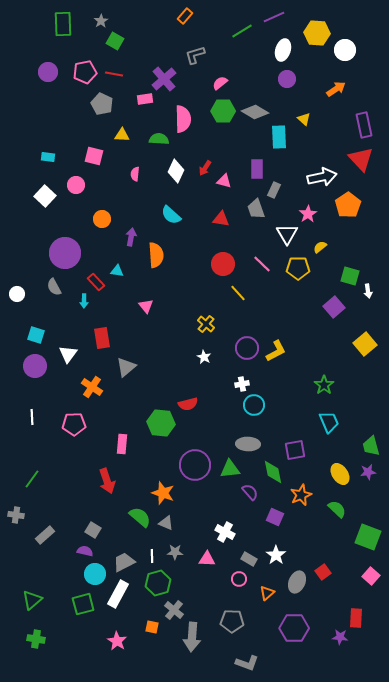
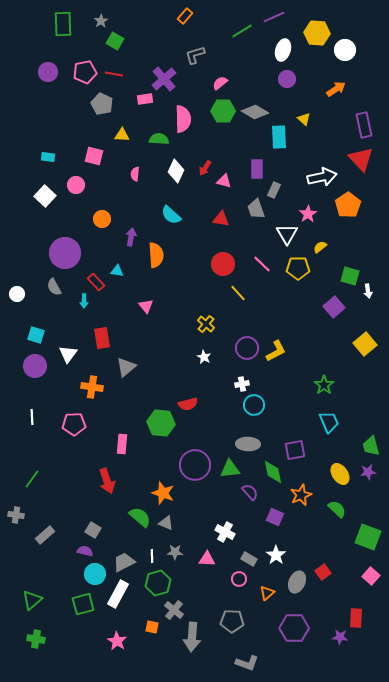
orange cross at (92, 387): rotated 25 degrees counterclockwise
